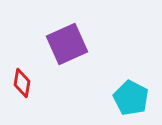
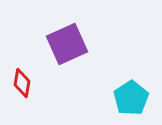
cyan pentagon: rotated 12 degrees clockwise
